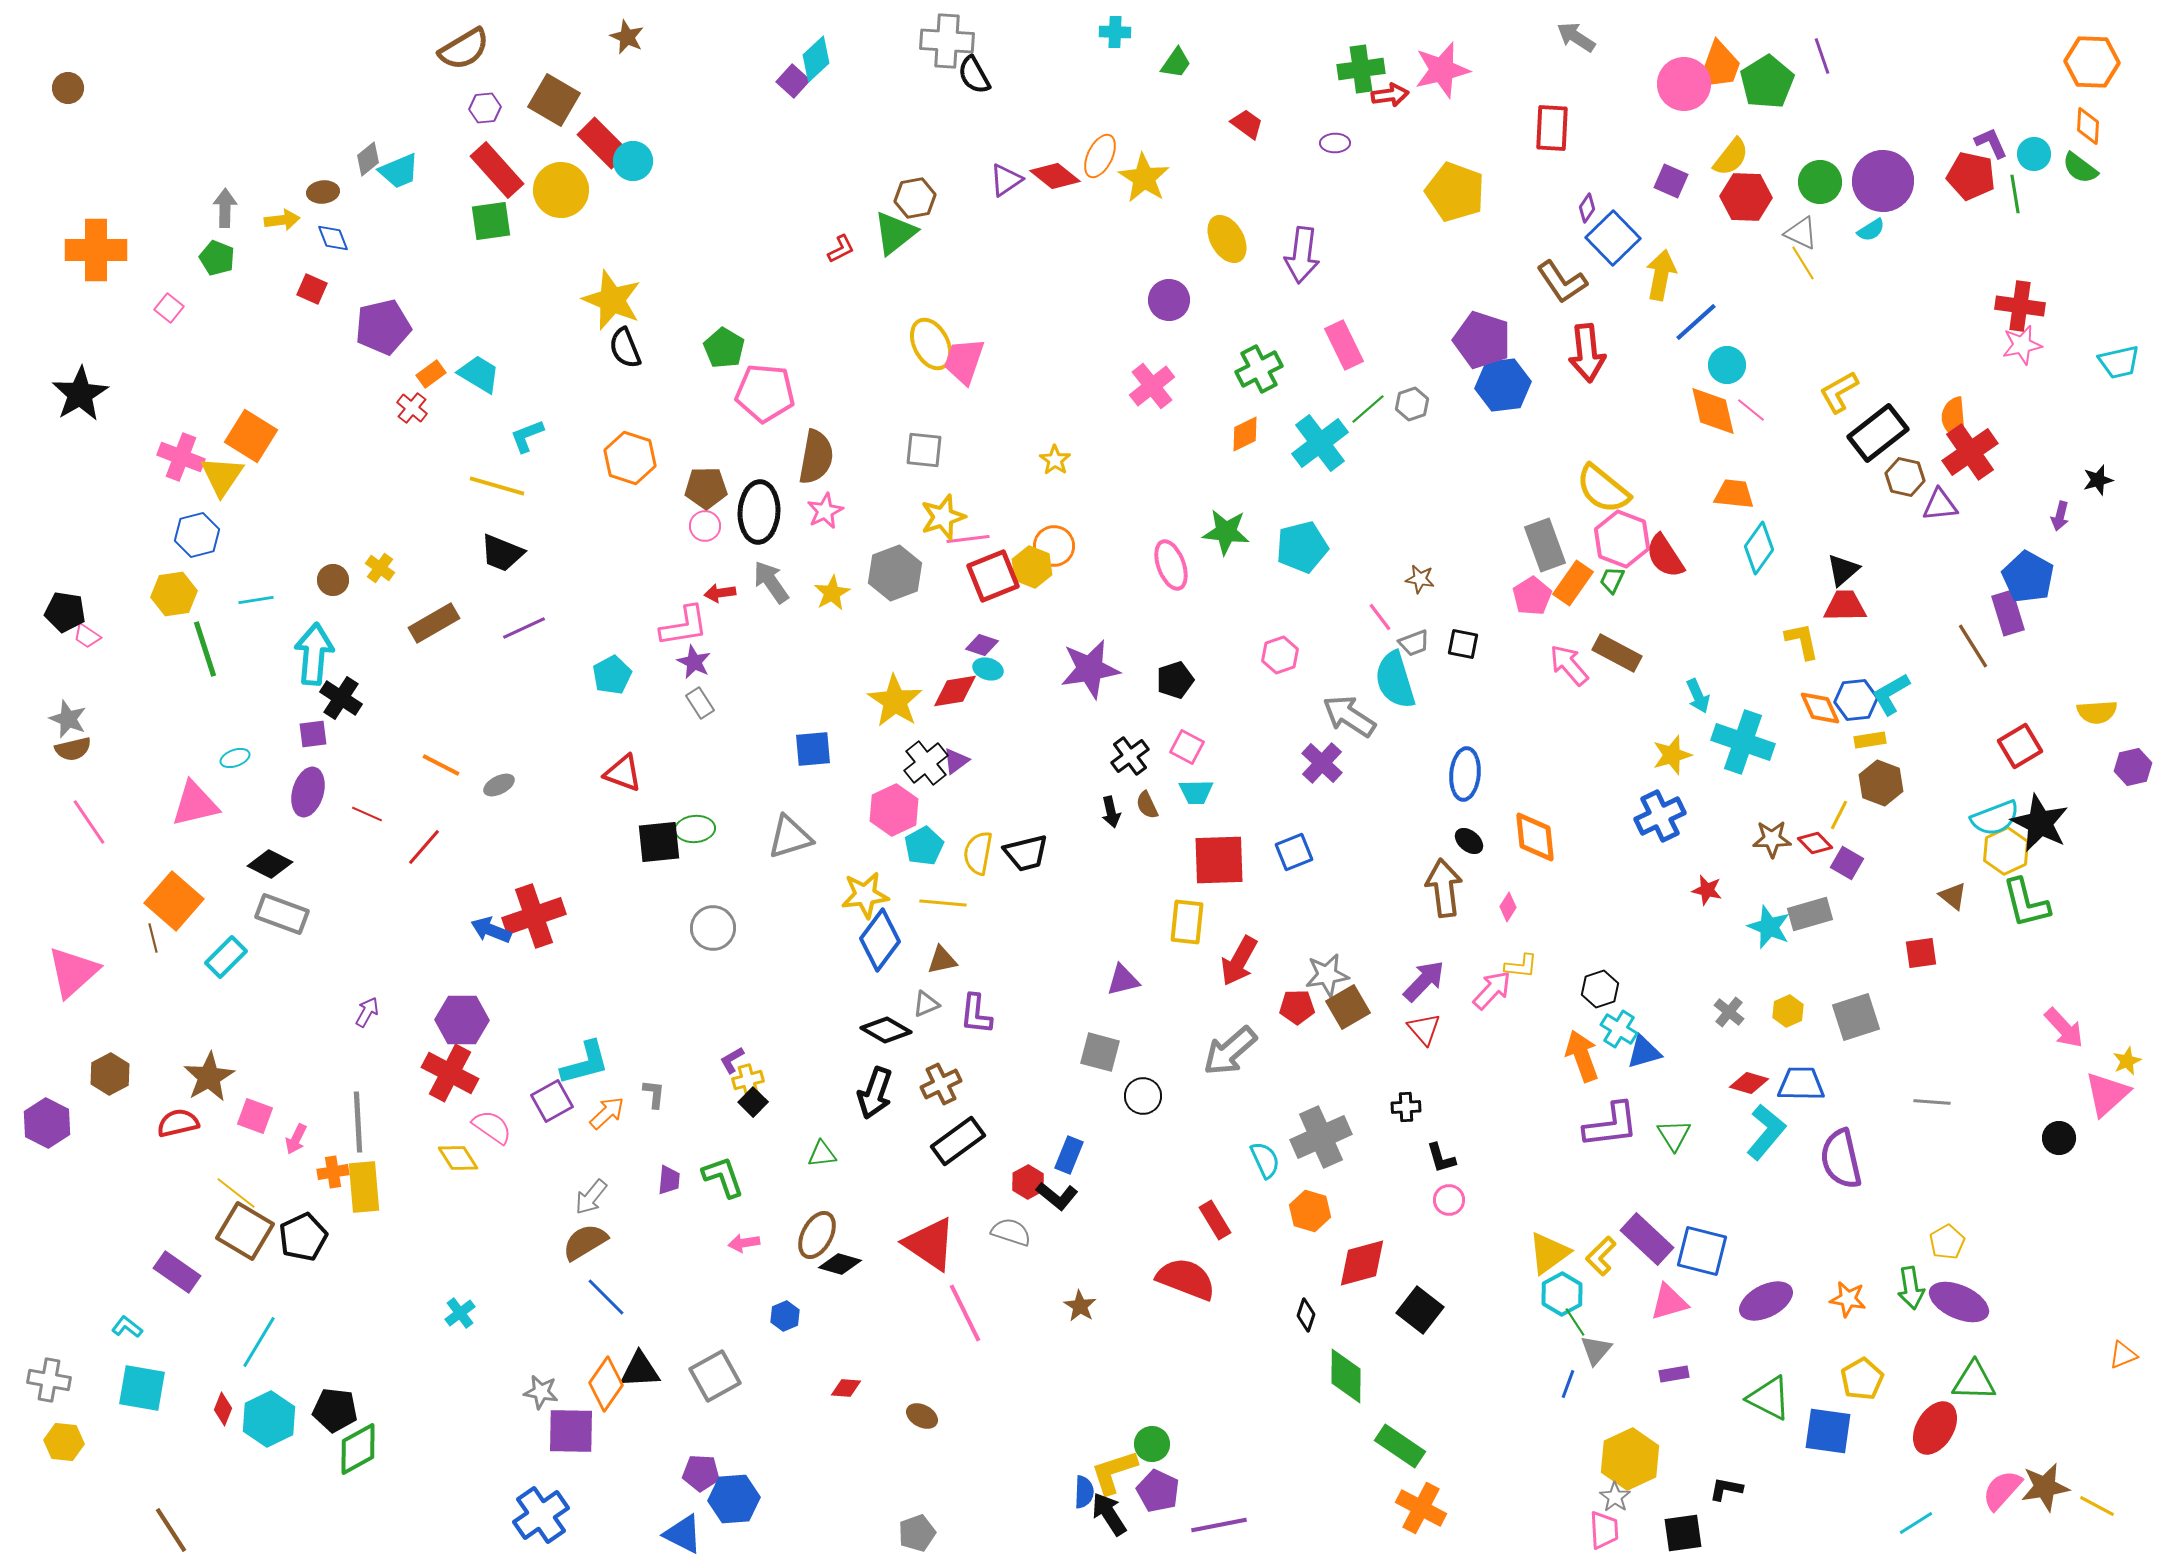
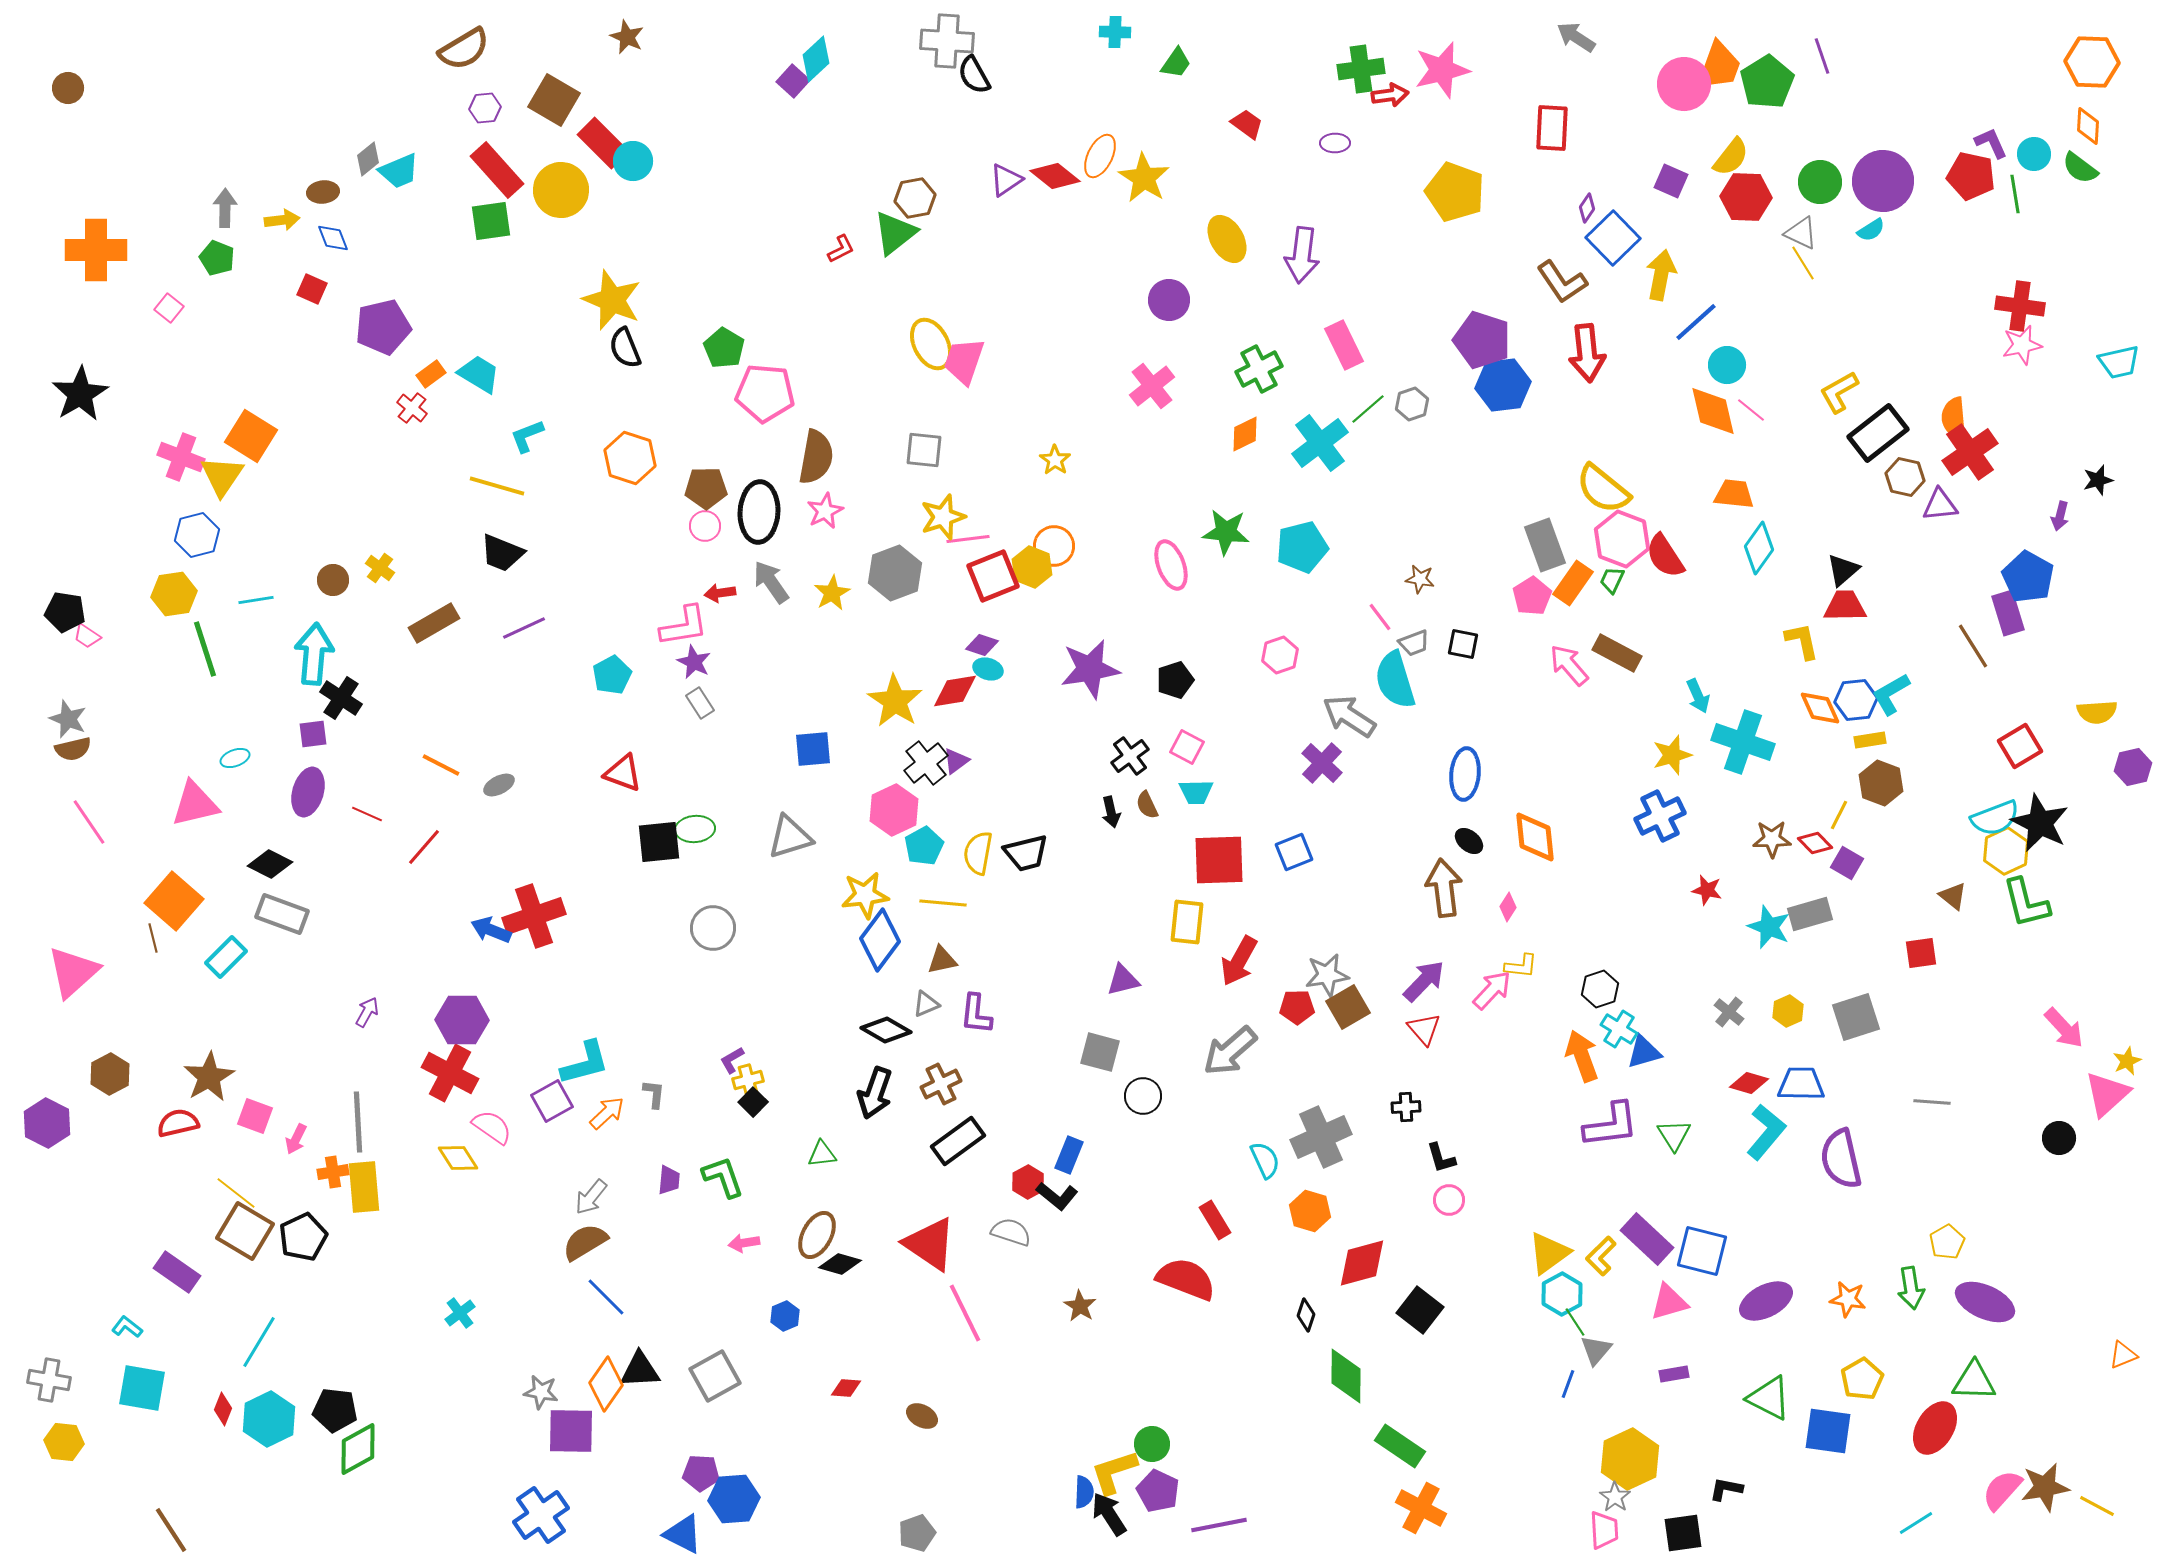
purple ellipse at (1959, 1302): moved 26 px right
